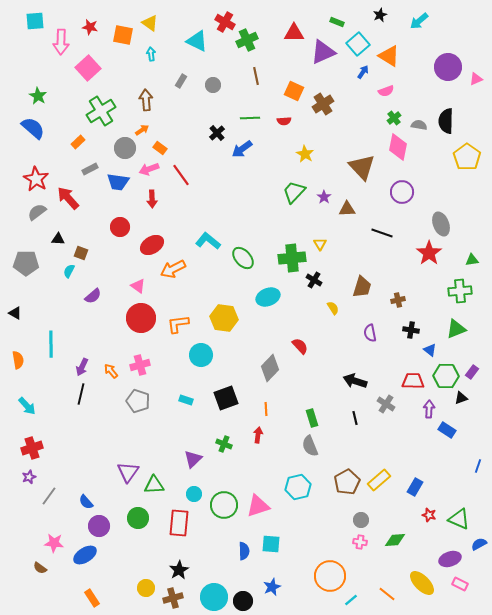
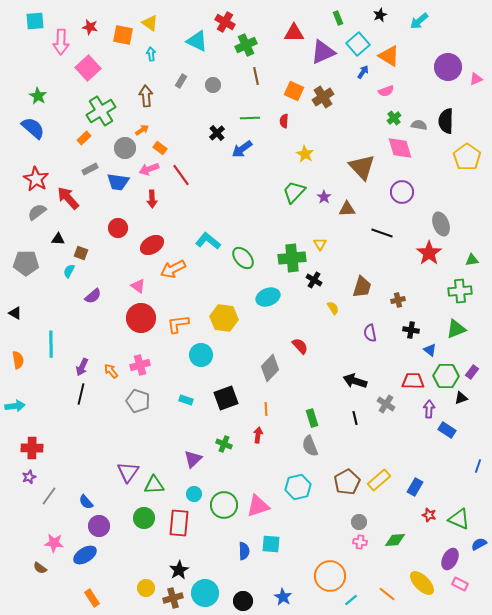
green rectangle at (337, 22): moved 1 px right, 4 px up; rotated 48 degrees clockwise
green cross at (247, 40): moved 1 px left, 5 px down
brown arrow at (146, 100): moved 4 px up
brown cross at (323, 104): moved 7 px up
red semicircle at (284, 121): rotated 96 degrees clockwise
orange rectangle at (78, 142): moved 6 px right, 4 px up
pink diamond at (398, 147): moved 2 px right, 1 px down; rotated 28 degrees counterclockwise
red circle at (120, 227): moved 2 px left, 1 px down
cyan arrow at (27, 406): moved 12 px left; rotated 54 degrees counterclockwise
red cross at (32, 448): rotated 20 degrees clockwise
green circle at (138, 518): moved 6 px right
gray circle at (361, 520): moved 2 px left, 2 px down
purple ellipse at (450, 559): rotated 45 degrees counterclockwise
blue star at (272, 587): moved 11 px right, 10 px down; rotated 18 degrees counterclockwise
cyan circle at (214, 597): moved 9 px left, 4 px up
